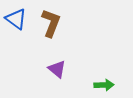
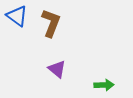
blue triangle: moved 1 px right, 3 px up
